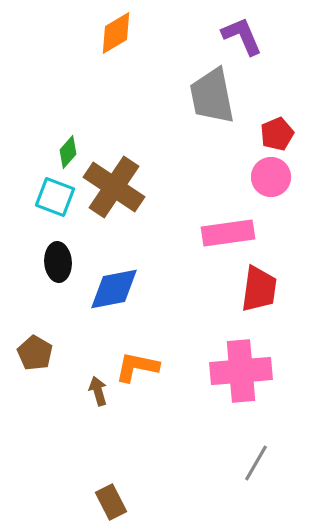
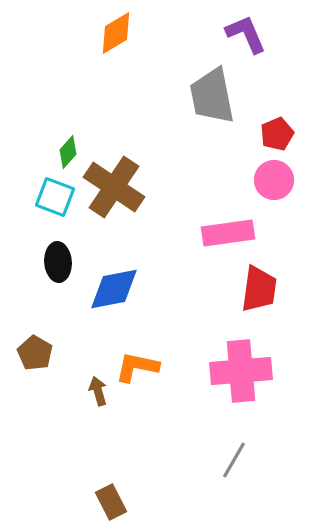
purple L-shape: moved 4 px right, 2 px up
pink circle: moved 3 px right, 3 px down
gray line: moved 22 px left, 3 px up
